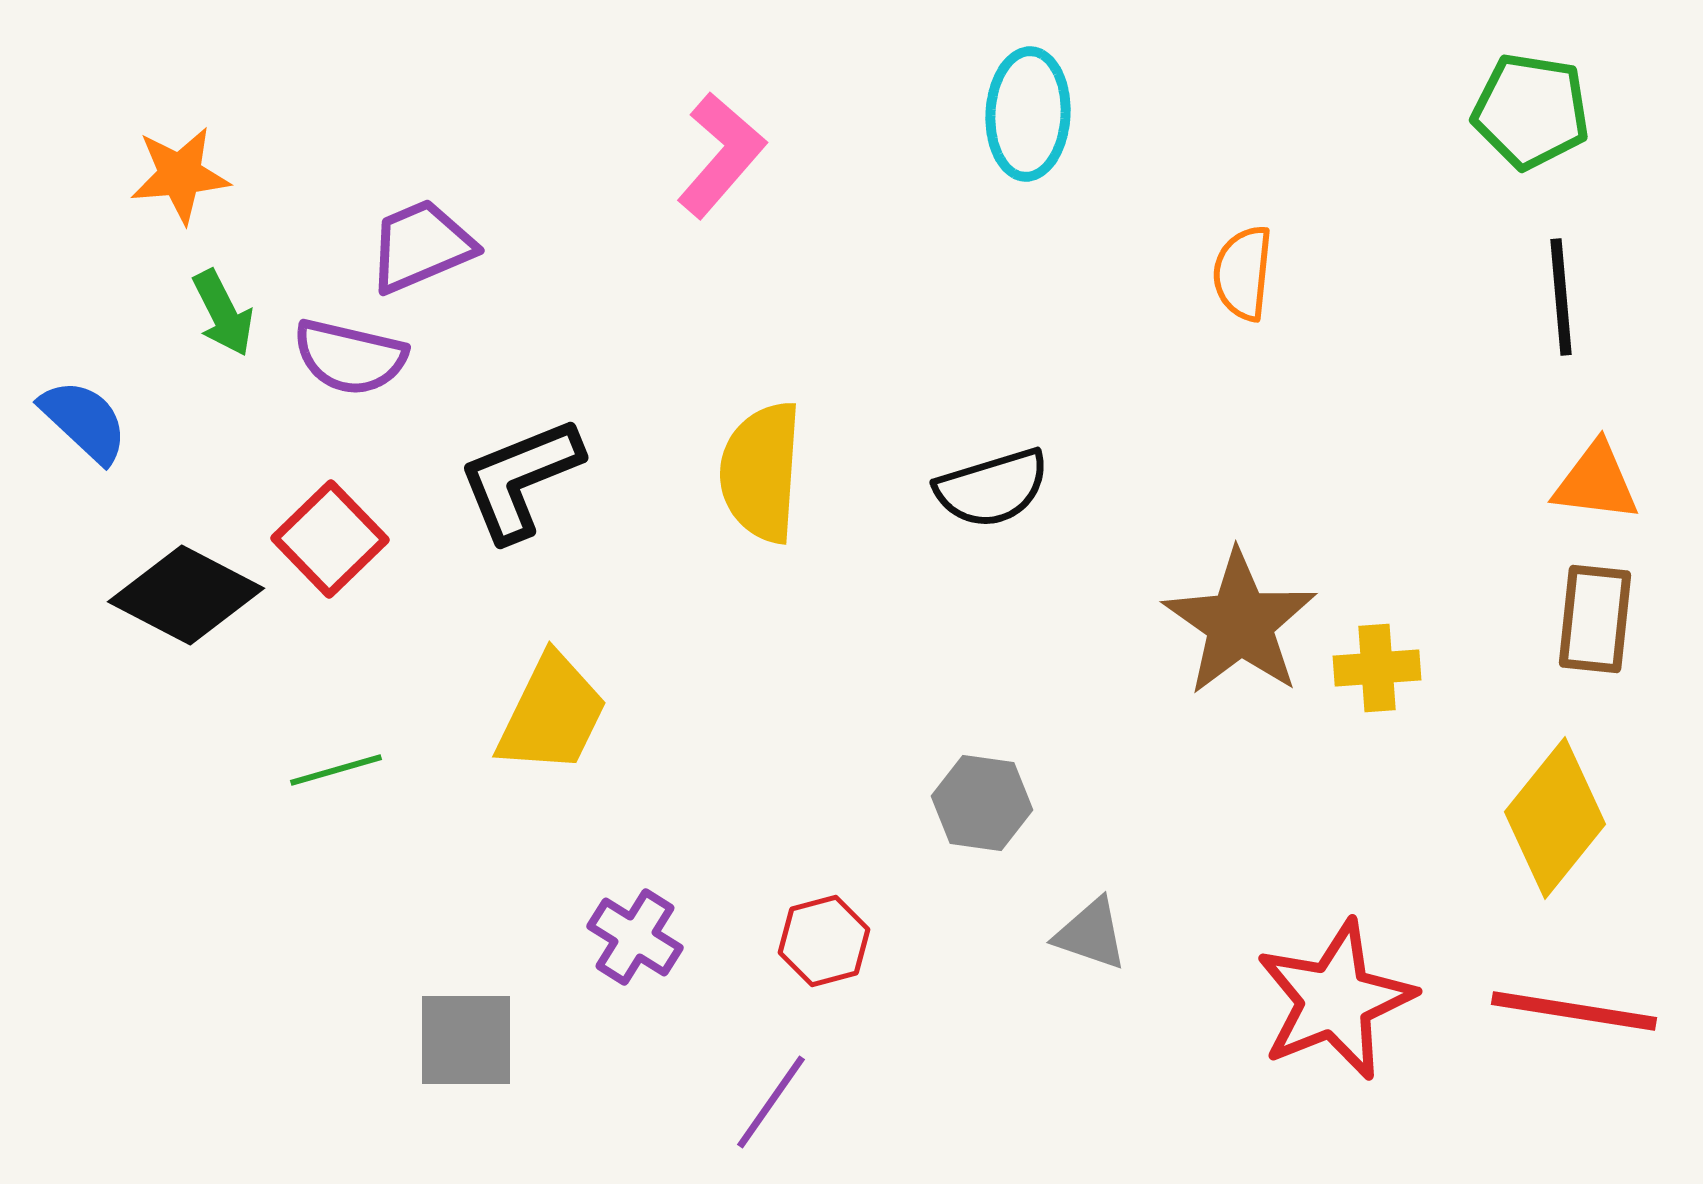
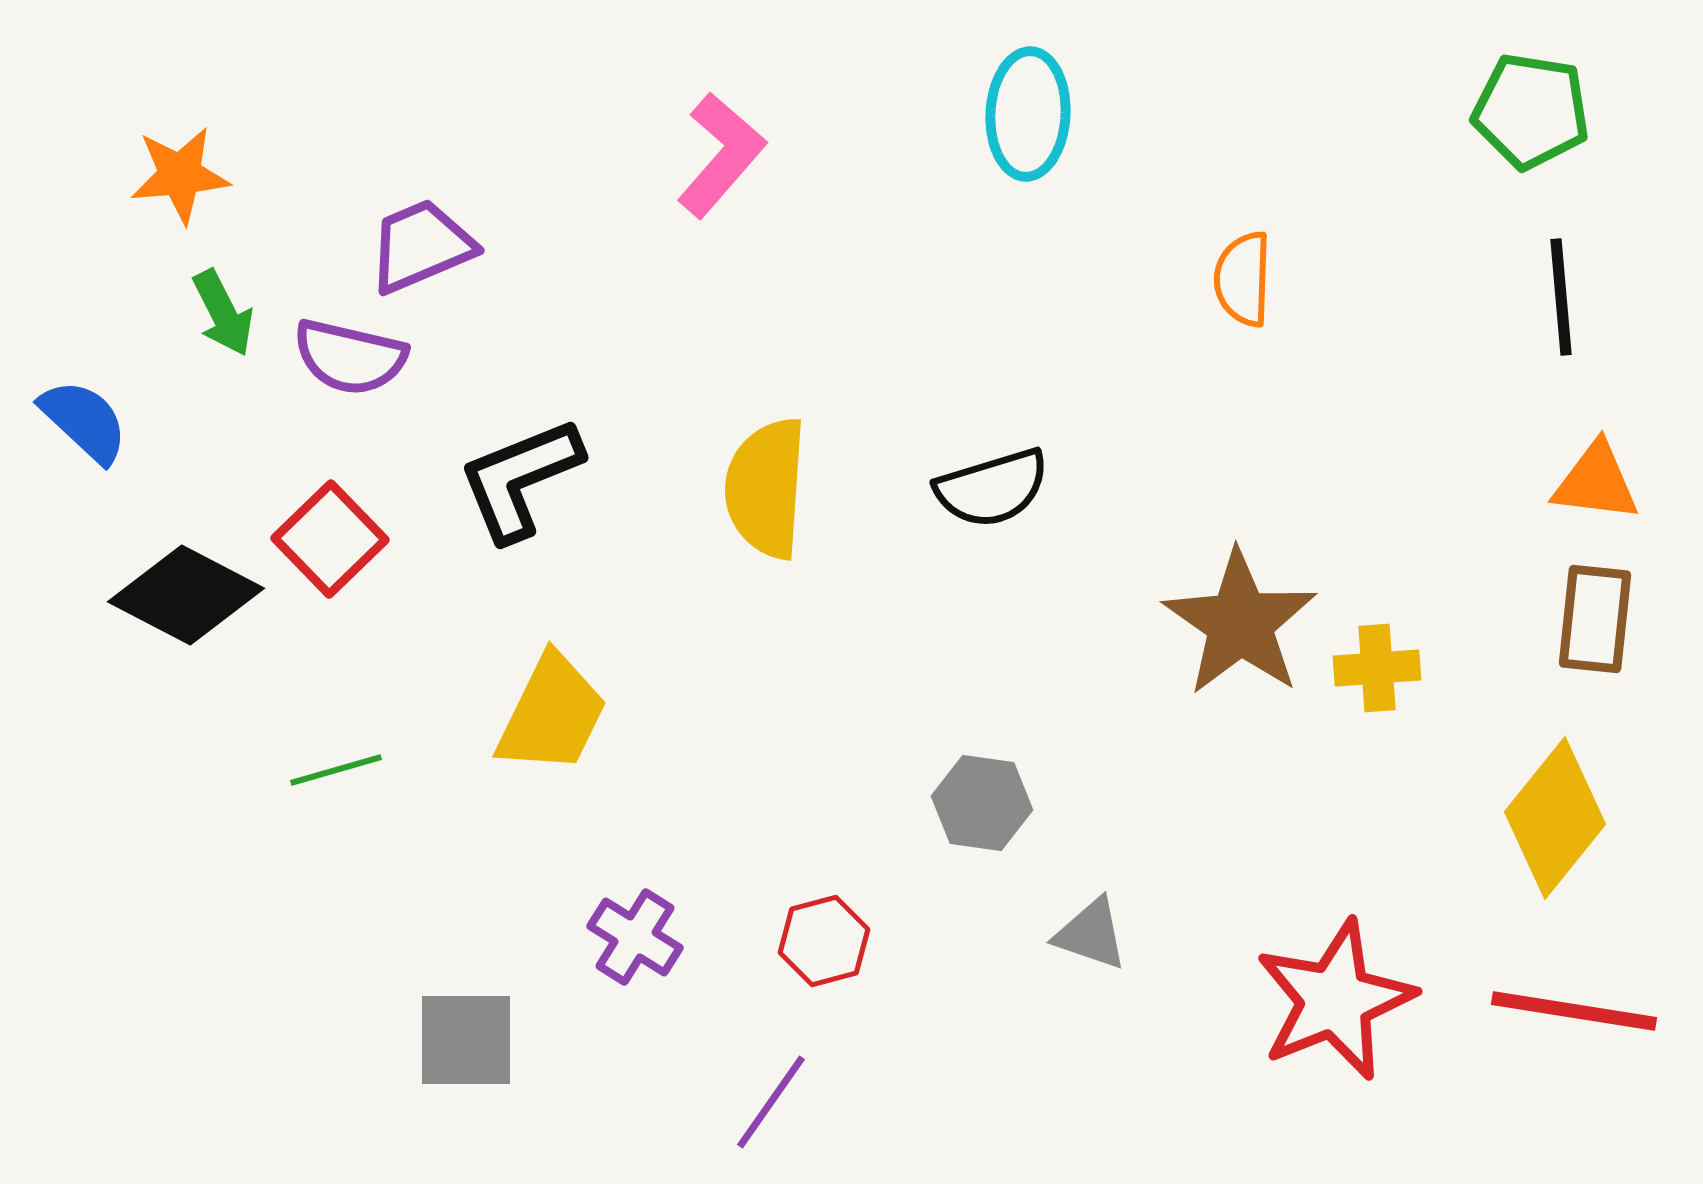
orange semicircle: moved 6 px down; rotated 4 degrees counterclockwise
yellow semicircle: moved 5 px right, 16 px down
